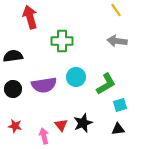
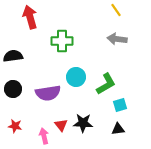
gray arrow: moved 2 px up
purple semicircle: moved 4 px right, 8 px down
black star: rotated 24 degrees clockwise
